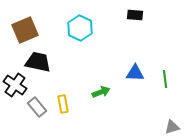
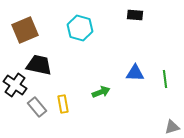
cyan hexagon: rotated 10 degrees counterclockwise
black trapezoid: moved 1 px right, 3 px down
